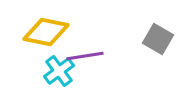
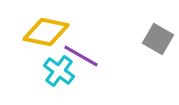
purple line: moved 4 px left; rotated 39 degrees clockwise
cyan cross: rotated 16 degrees counterclockwise
